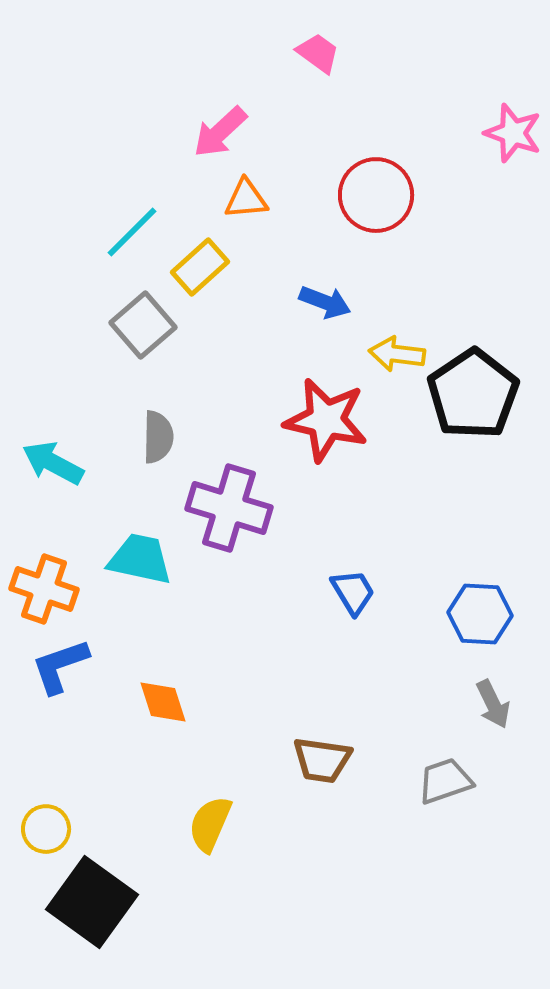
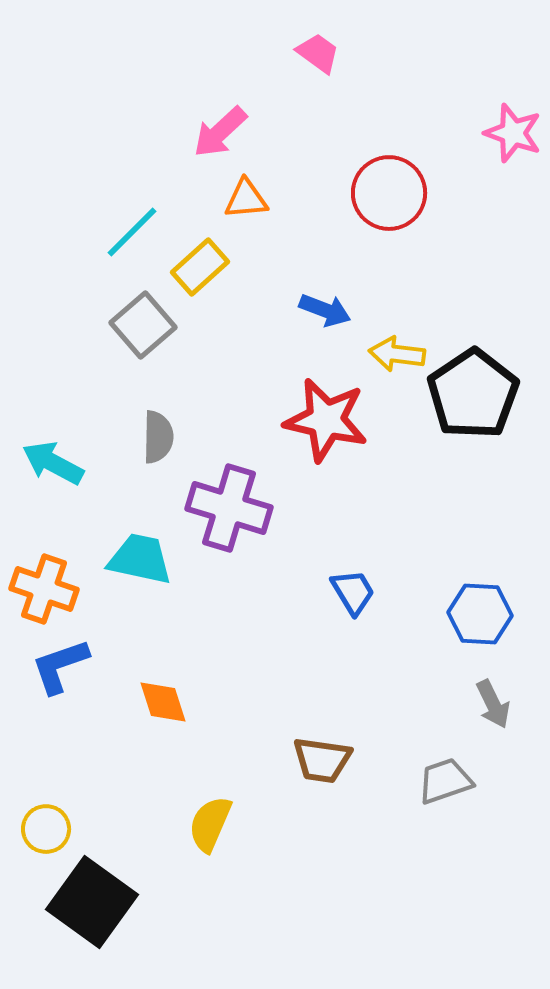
red circle: moved 13 px right, 2 px up
blue arrow: moved 8 px down
